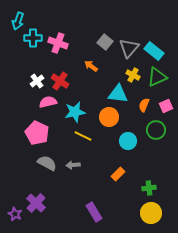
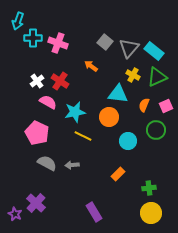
pink semicircle: rotated 42 degrees clockwise
gray arrow: moved 1 px left
